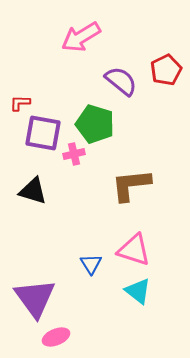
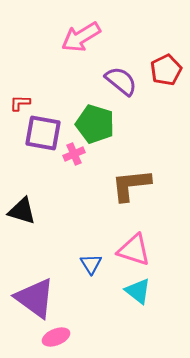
pink cross: rotated 10 degrees counterclockwise
black triangle: moved 11 px left, 20 px down
purple triangle: rotated 18 degrees counterclockwise
